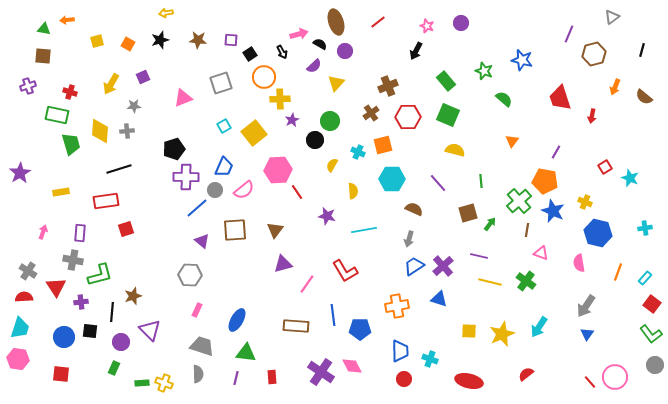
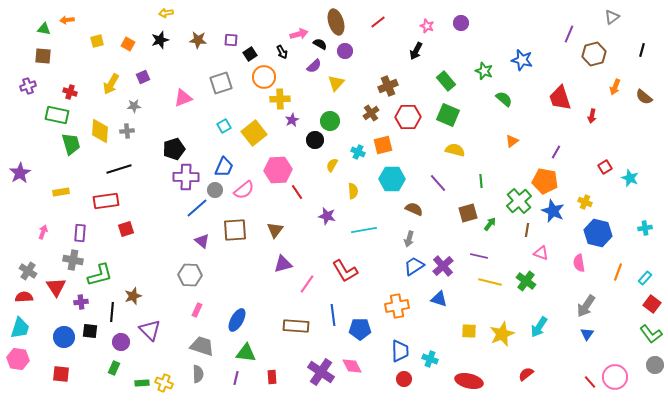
orange triangle at (512, 141): rotated 16 degrees clockwise
